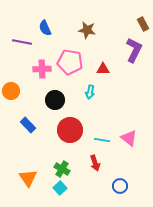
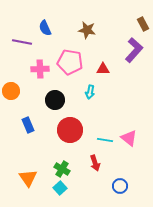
purple L-shape: rotated 15 degrees clockwise
pink cross: moved 2 px left
blue rectangle: rotated 21 degrees clockwise
cyan line: moved 3 px right
